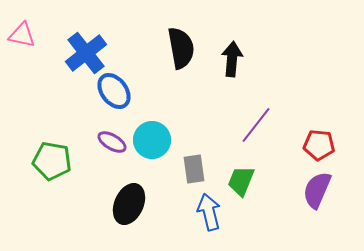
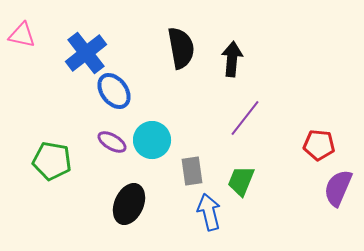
purple line: moved 11 px left, 7 px up
gray rectangle: moved 2 px left, 2 px down
purple semicircle: moved 21 px right, 2 px up
